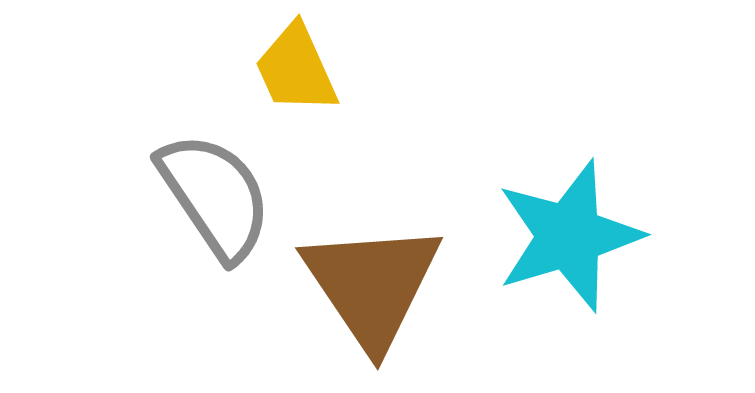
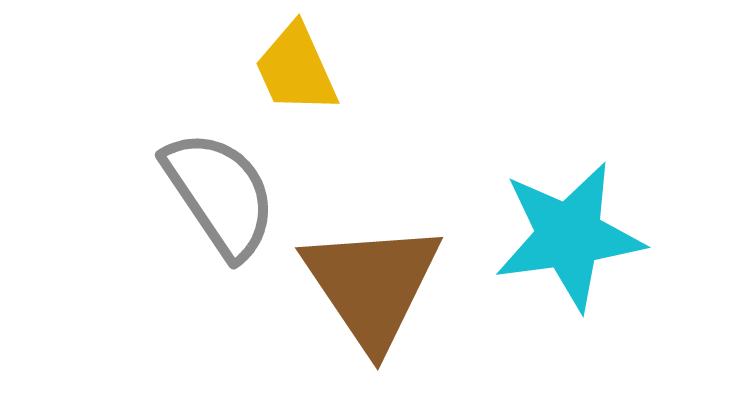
gray semicircle: moved 5 px right, 2 px up
cyan star: rotated 9 degrees clockwise
